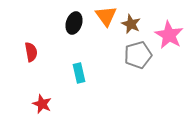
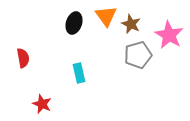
red semicircle: moved 8 px left, 6 px down
